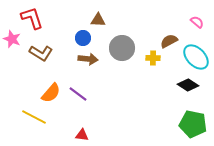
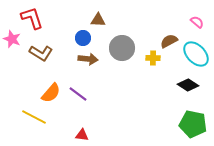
cyan ellipse: moved 3 px up
